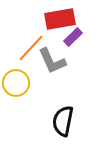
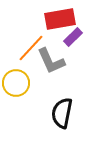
gray L-shape: moved 1 px left
black semicircle: moved 1 px left, 8 px up
